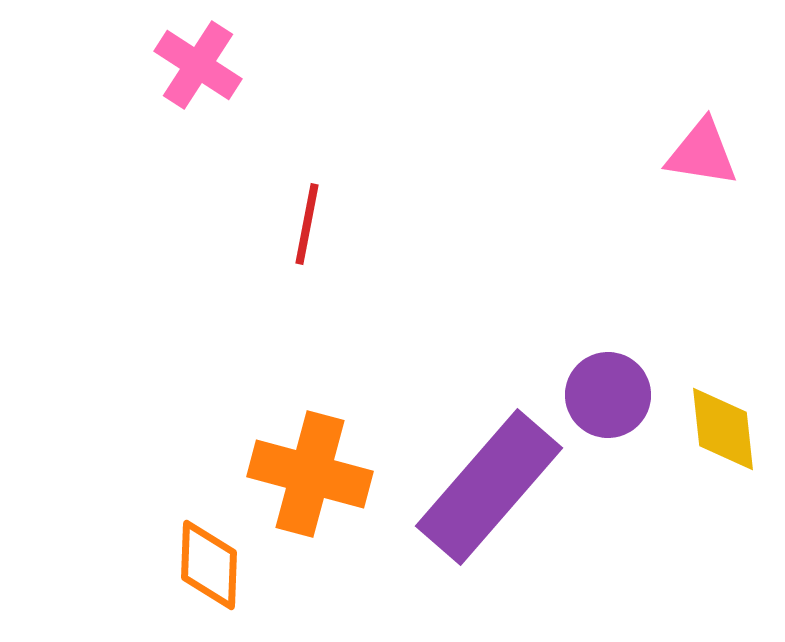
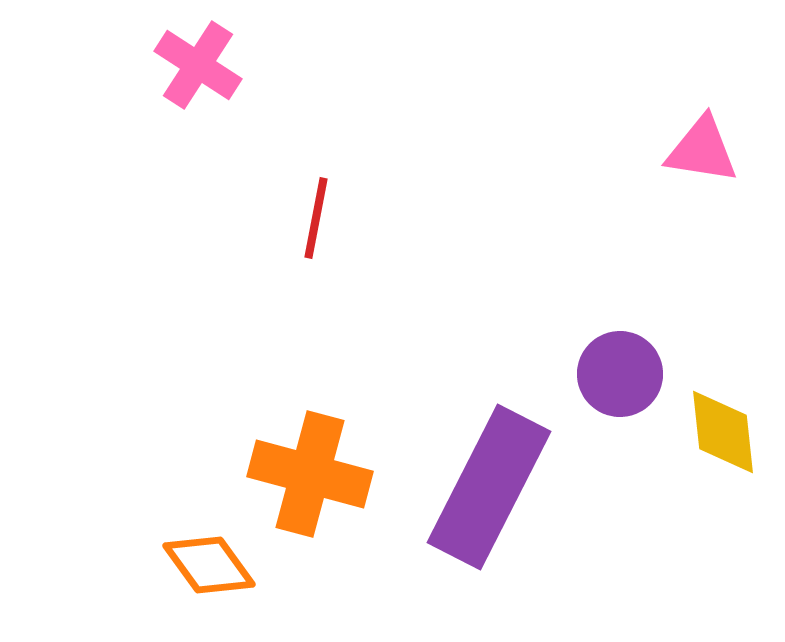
pink triangle: moved 3 px up
red line: moved 9 px right, 6 px up
purple circle: moved 12 px right, 21 px up
yellow diamond: moved 3 px down
purple rectangle: rotated 14 degrees counterclockwise
orange diamond: rotated 38 degrees counterclockwise
